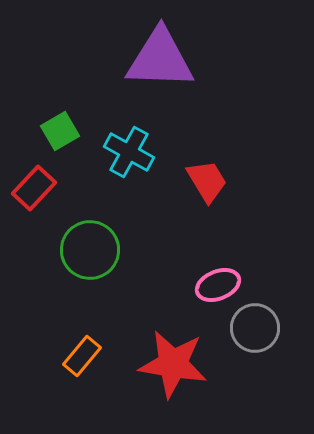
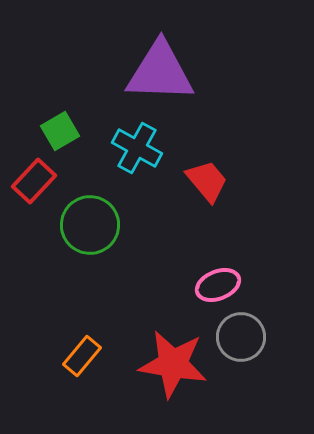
purple triangle: moved 13 px down
cyan cross: moved 8 px right, 4 px up
red trapezoid: rotated 9 degrees counterclockwise
red rectangle: moved 7 px up
green circle: moved 25 px up
gray circle: moved 14 px left, 9 px down
